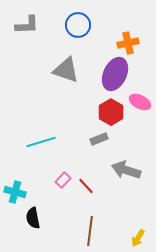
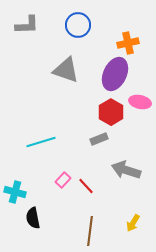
pink ellipse: rotated 15 degrees counterclockwise
yellow arrow: moved 5 px left, 15 px up
